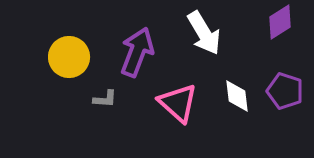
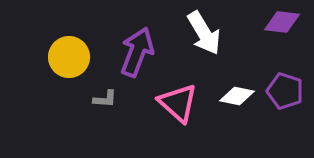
purple diamond: moved 2 px right; rotated 39 degrees clockwise
white diamond: rotated 72 degrees counterclockwise
